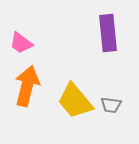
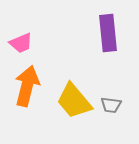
pink trapezoid: rotated 60 degrees counterclockwise
yellow trapezoid: moved 1 px left
